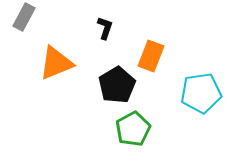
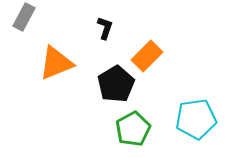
orange rectangle: moved 4 px left; rotated 24 degrees clockwise
black pentagon: moved 1 px left, 1 px up
cyan pentagon: moved 5 px left, 26 px down
